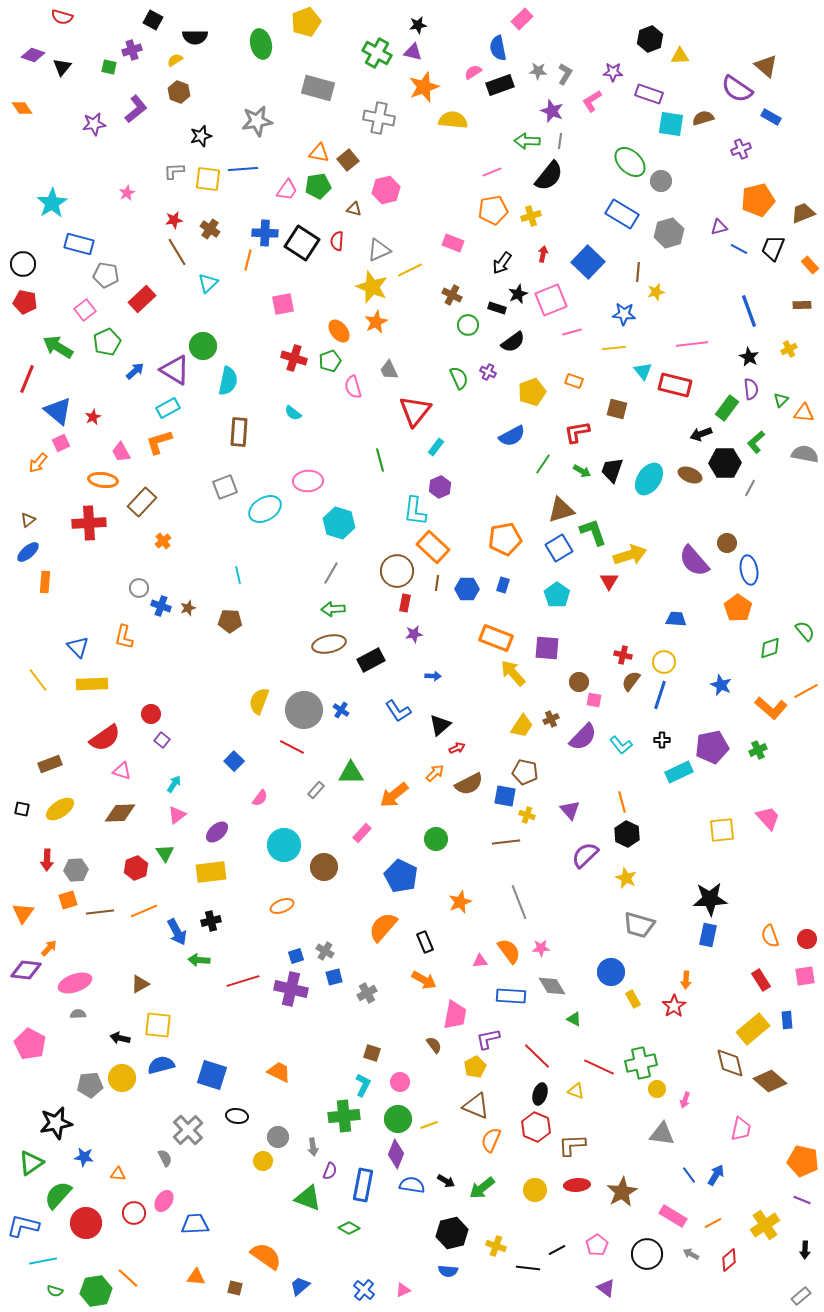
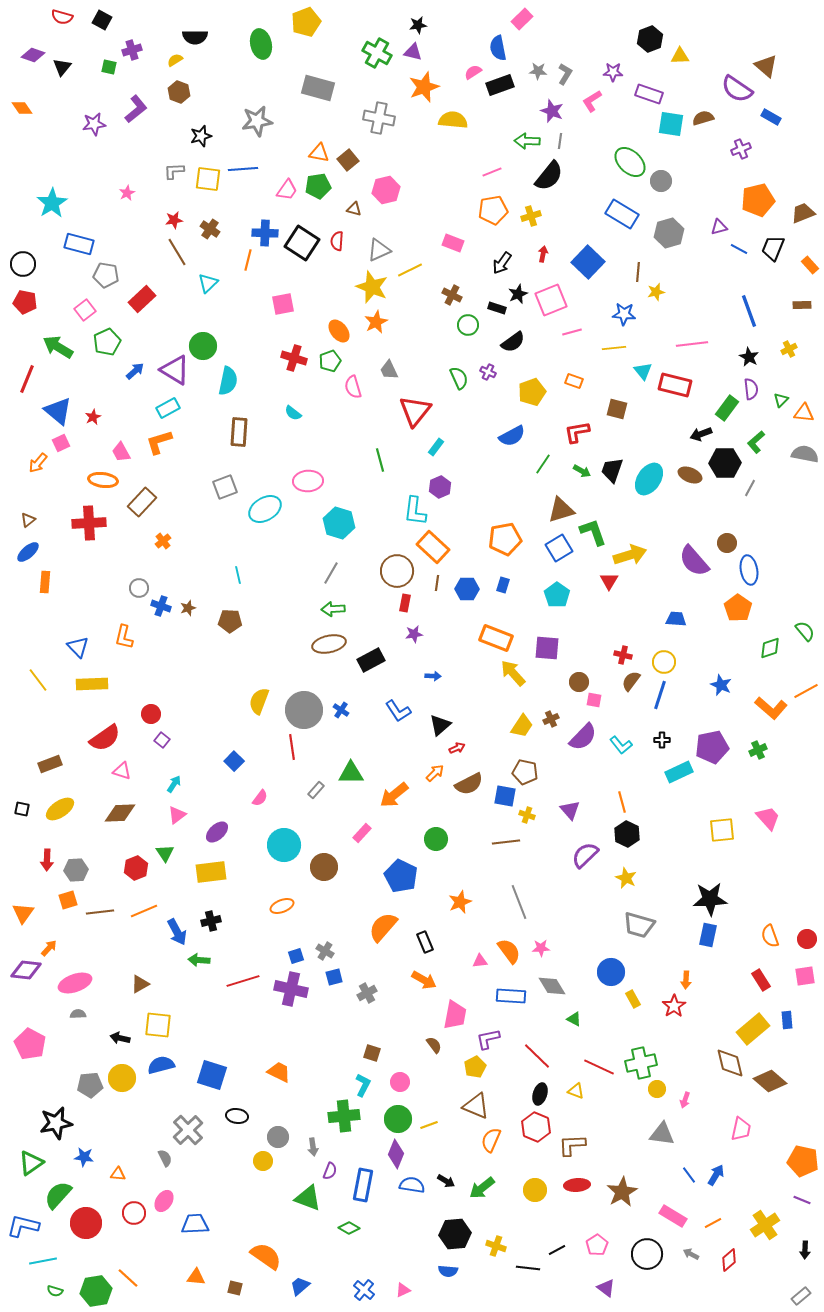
black square at (153, 20): moved 51 px left
red line at (292, 747): rotated 55 degrees clockwise
black hexagon at (452, 1233): moved 3 px right, 1 px down; rotated 8 degrees clockwise
